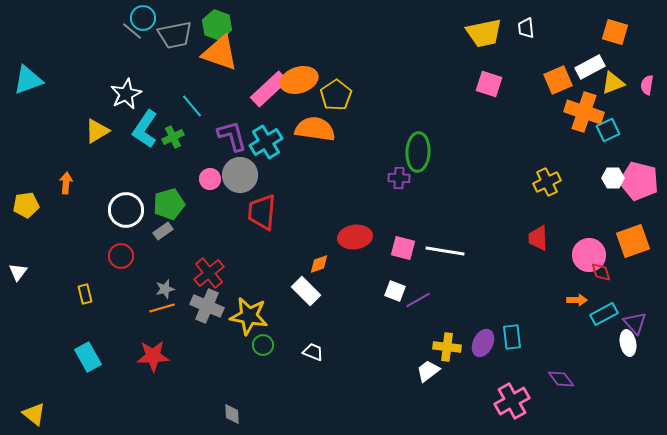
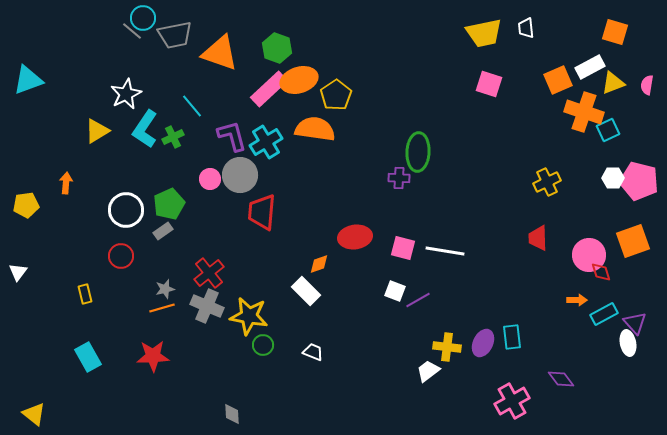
green hexagon at (217, 25): moved 60 px right, 23 px down
green pentagon at (169, 204): rotated 8 degrees counterclockwise
